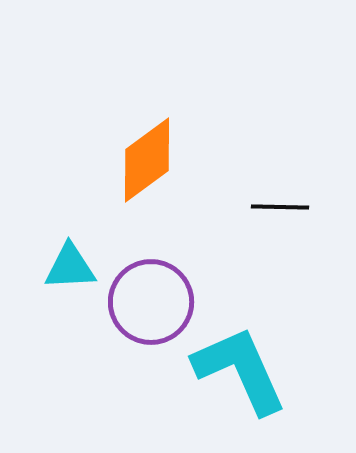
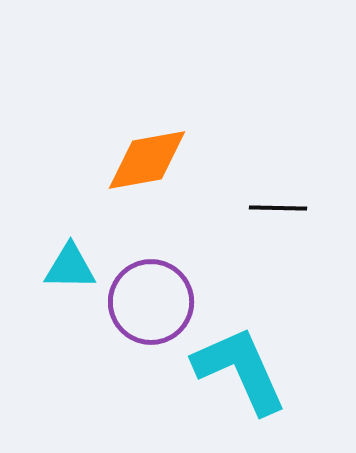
orange diamond: rotated 26 degrees clockwise
black line: moved 2 px left, 1 px down
cyan triangle: rotated 4 degrees clockwise
